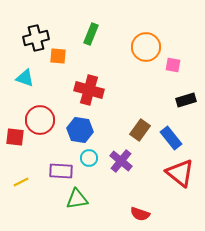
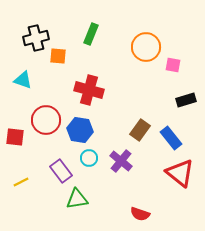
cyan triangle: moved 2 px left, 2 px down
red circle: moved 6 px right
purple rectangle: rotated 50 degrees clockwise
